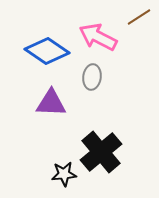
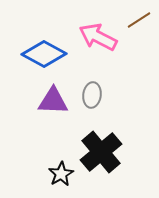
brown line: moved 3 px down
blue diamond: moved 3 px left, 3 px down; rotated 6 degrees counterclockwise
gray ellipse: moved 18 px down
purple triangle: moved 2 px right, 2 px up
black star: moved 3 px left; rotated 25 degrees counterclockwise
